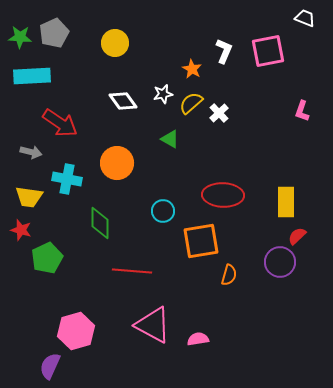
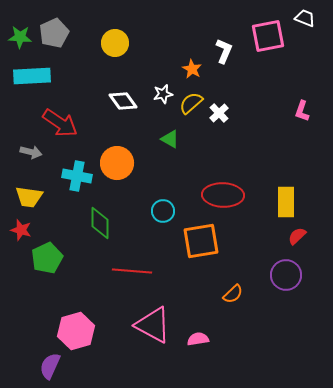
pink square: moved 15 px up
cyan cross: moved 10 px right, 3 px up
purple circle: moved 6 px right, 13 px down
orange semicircle: moved 4 px right, 19 px down; rotated 30 degrees clockwise
